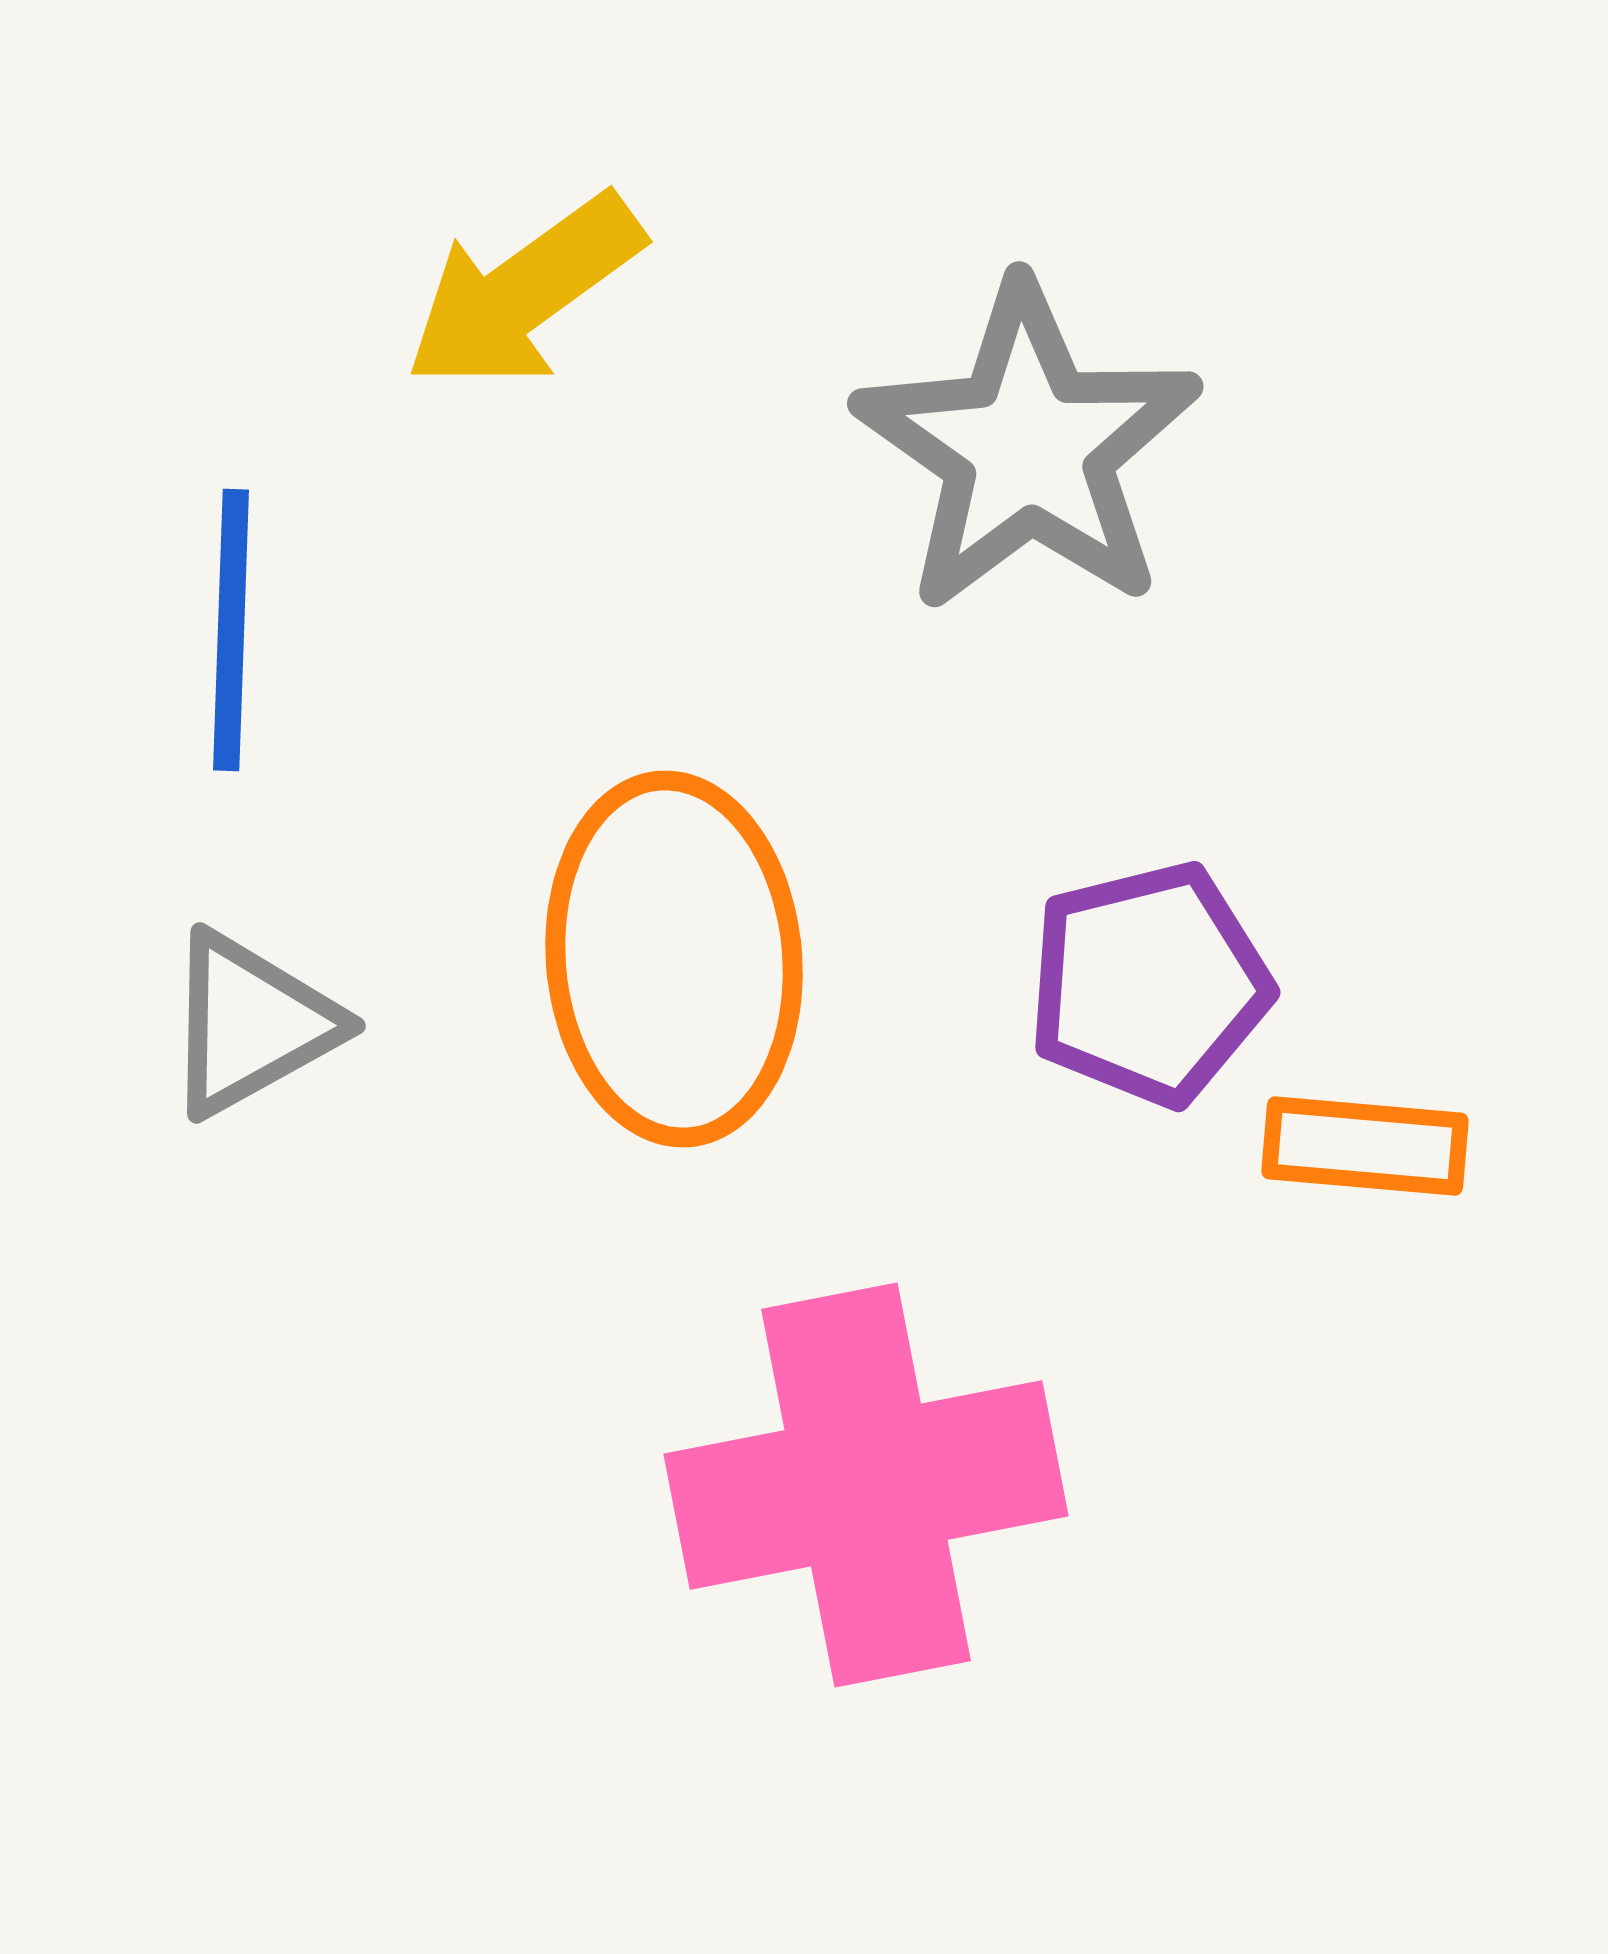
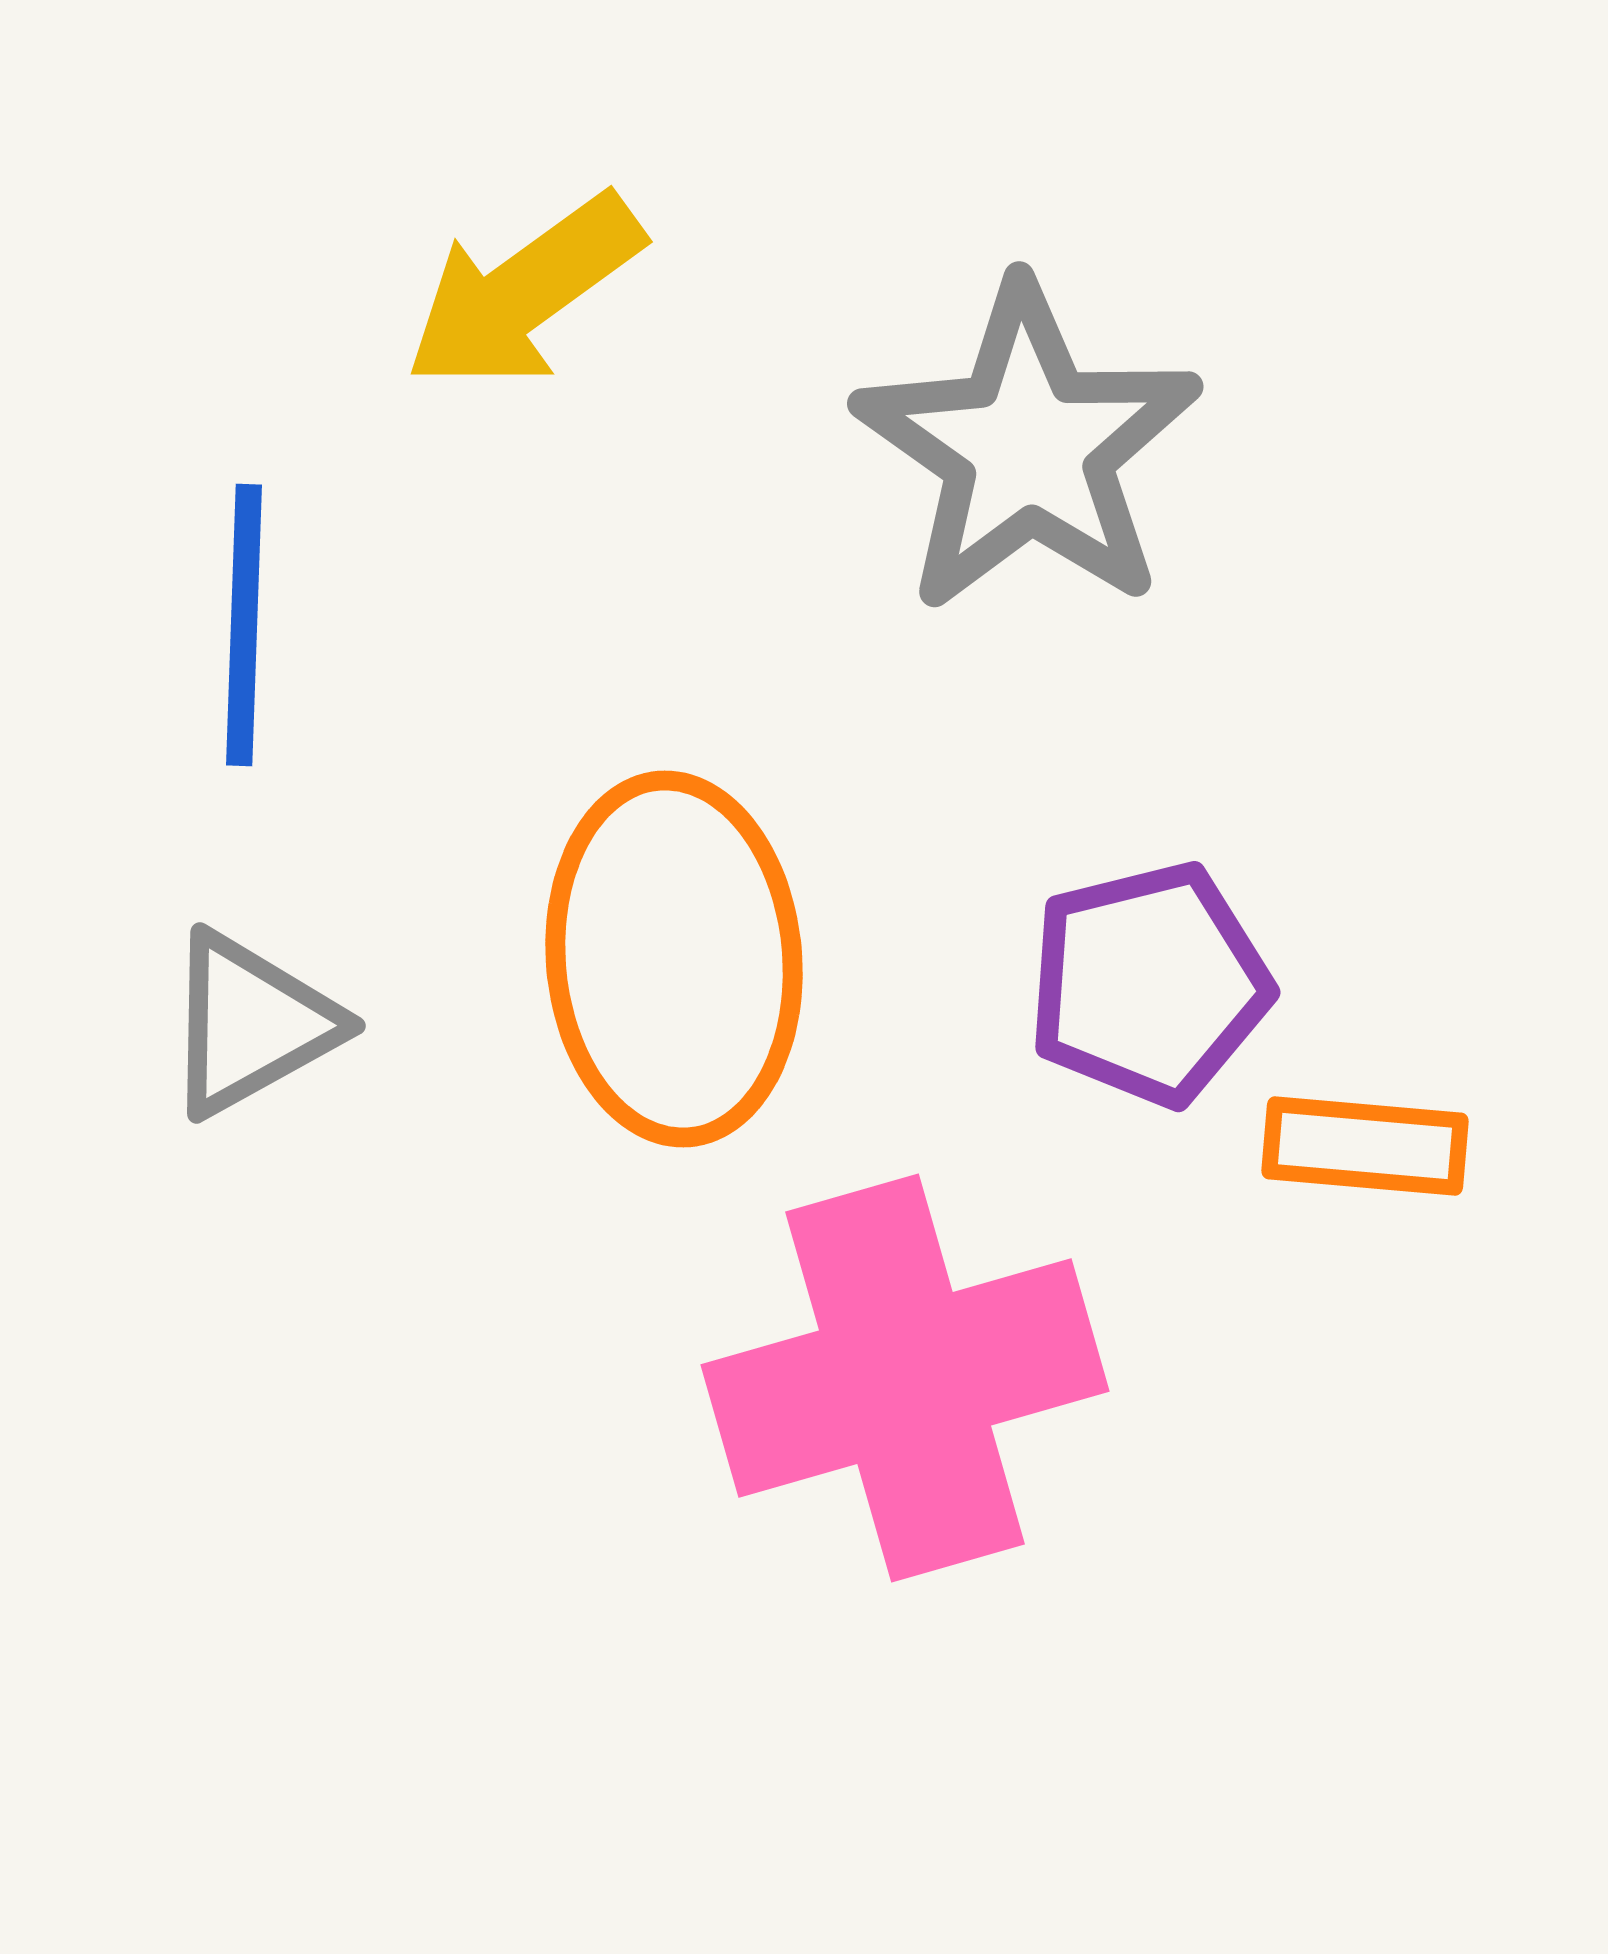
blue line: moved 13 px right, 5 px up
pink cross: moved 39 px right, 107 px up; rotated 5 degrees counterclockwise
